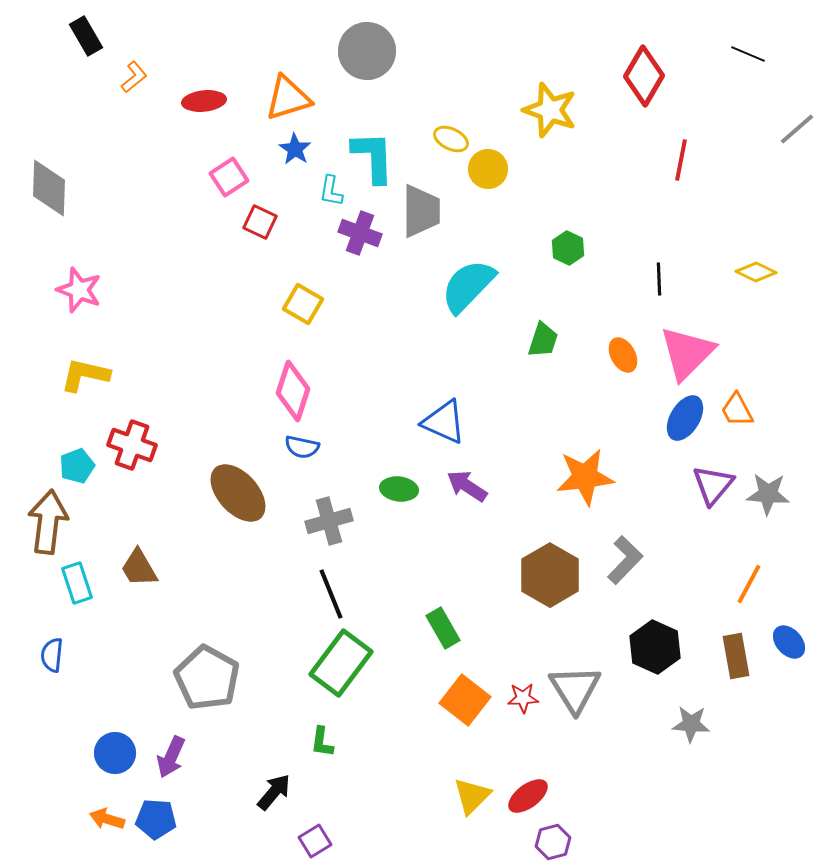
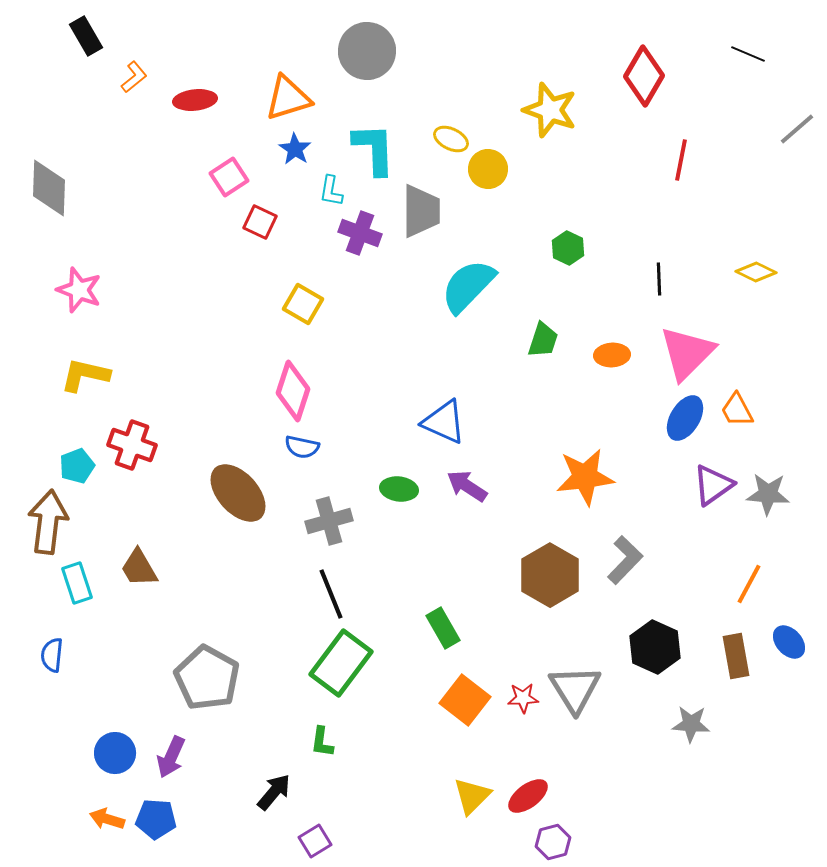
red ellipse at (204, 101): moved 9 px left, 1 px up
cyan L-shape at (373, 157): moved 1 px right, 8 px up
orange ellipse at (623, 355): moved 11 px left; rotated 64 degrees counterclockwise
purple triangle at (713, 485): rotated 15 degrees clockwise
